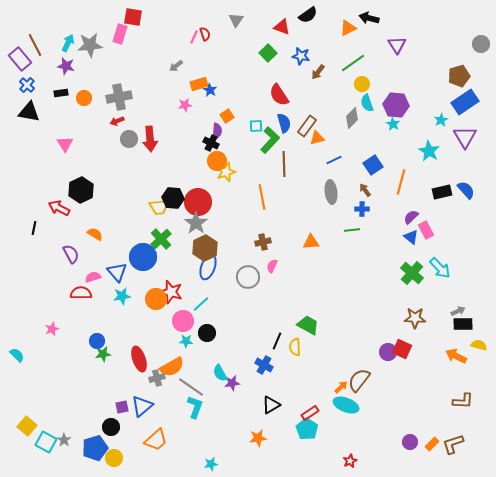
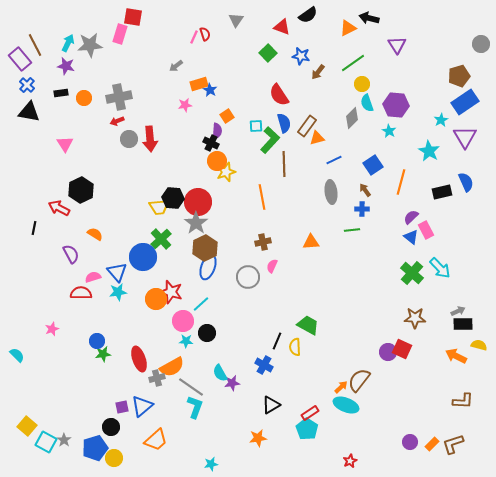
cyan star at (393, 124): moved 4 px left, 7 px down
blue semicircle at (466, 190): moved 8 px up; rotated 18 degrees clockwise
cyan star at (122, 296): moved 4 px left, 4 px up
